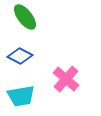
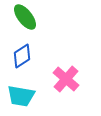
blue diamond: moved 2 px right; rotated 60 degrees counterclockwise
cyan trapezoid: rotated 20 degrees clockwise
